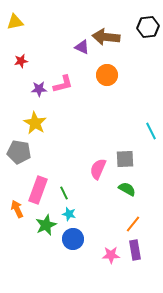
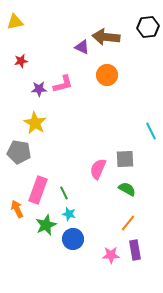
orange line: moved 5 px left, 1 px up
